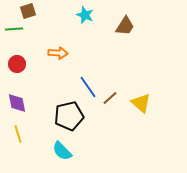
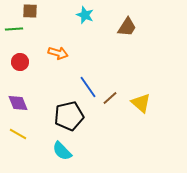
brown square: moved 2 px right; rotated 21 degrees clockwise
brown trapezoid: moved 2 px right, 1 px down
orange arrow: rotated 12 degrees clockwise
red circle: moved 3 px right, 2 px up
purple diamond: moved 1 px right; rotated 10 degrees counterclockwise
yellow line: rotated 42 degrees counterclockwise
